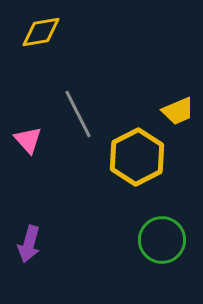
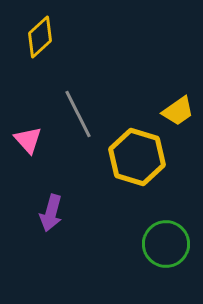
yellow diamond: moved 1 px left, 5 px down; rotated 33 degrees counterclockwise
yellow trapezoid: rotated 12 degrees counterclockwise
yellow hexagon: rotated 16 degrees counterclockwise
green circle: moved 4 px right, 4 px down
purple arrow: moved 22 px right, 31 px up
